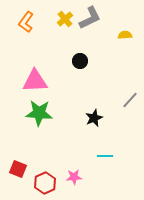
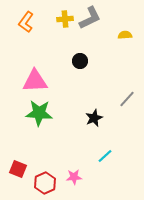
yellow cross: rotated 35 degrees clockwise
gray line: moved 3 px left, 1 px up
cyan line: rotated 42 degrees counterclockwise
